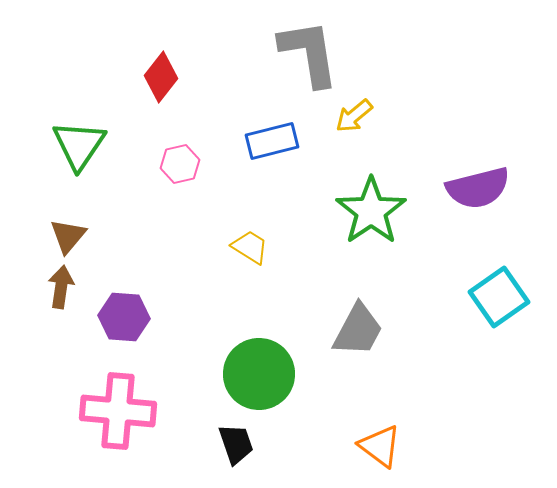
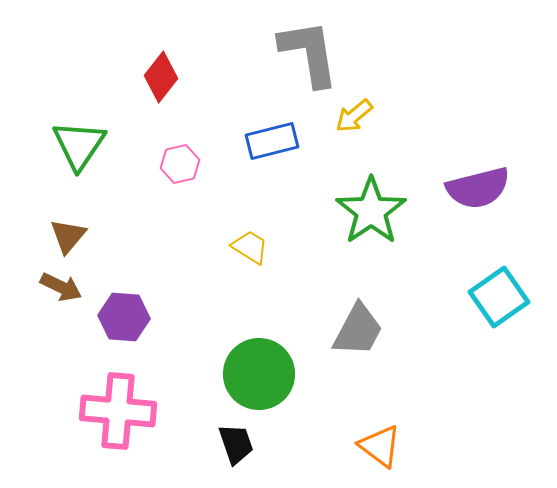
brown arrow: rotated 108 degrees clockwise
